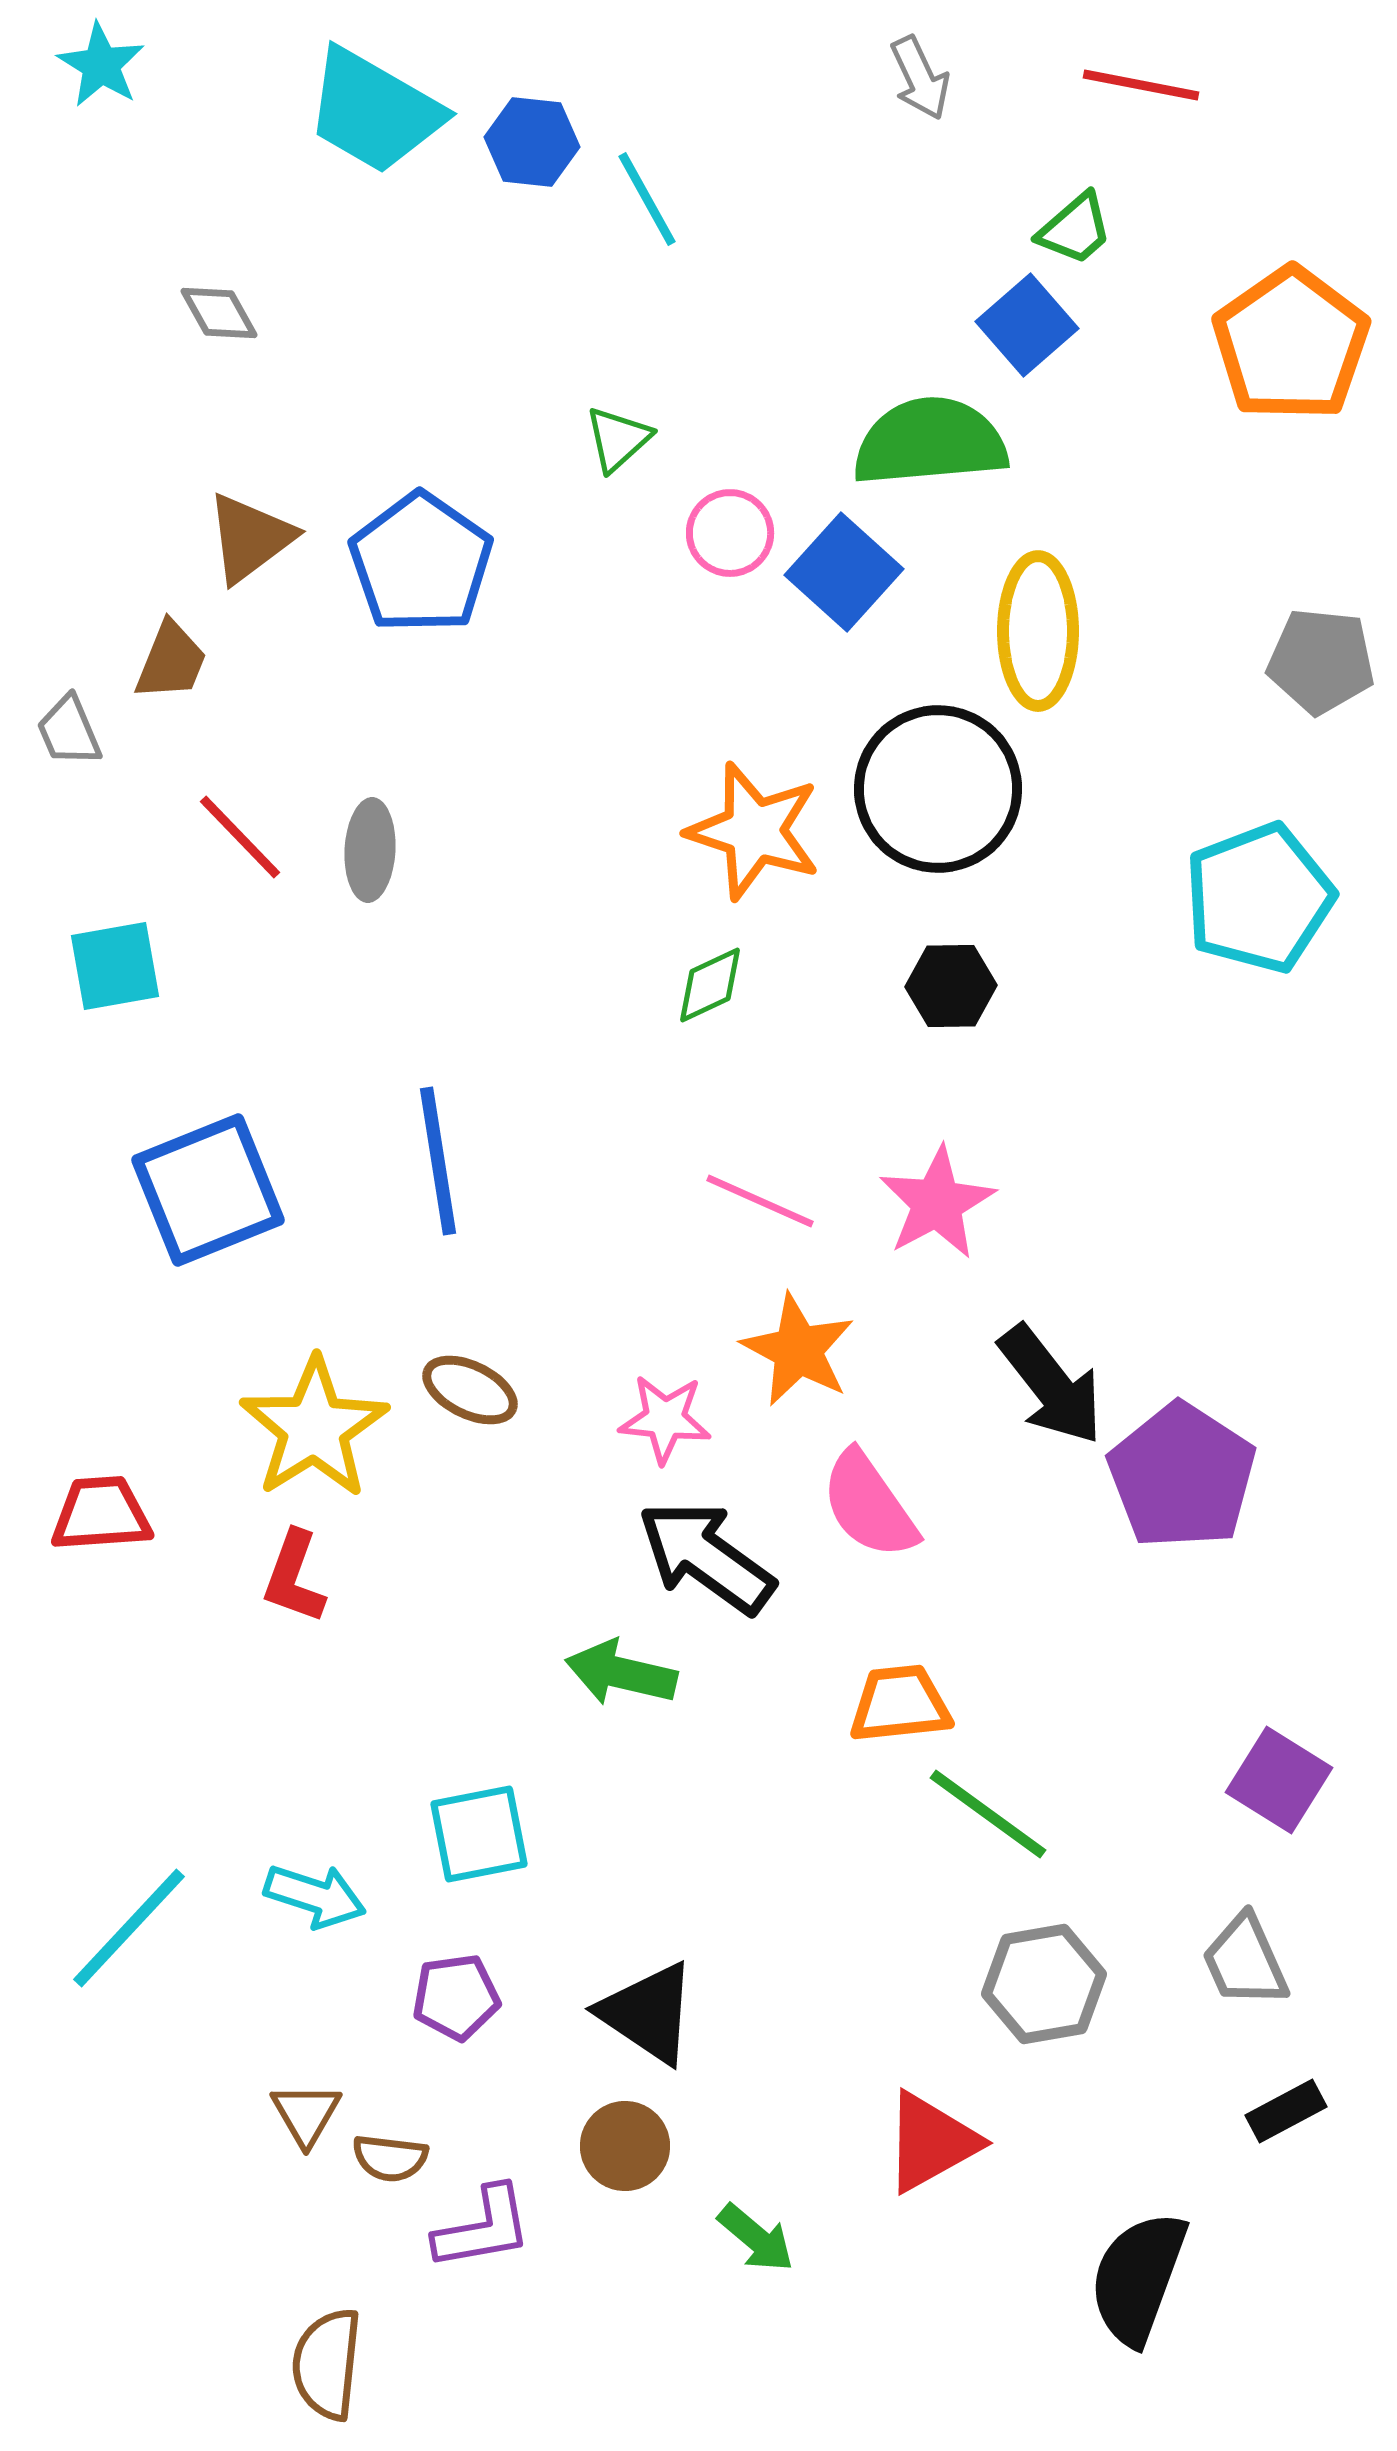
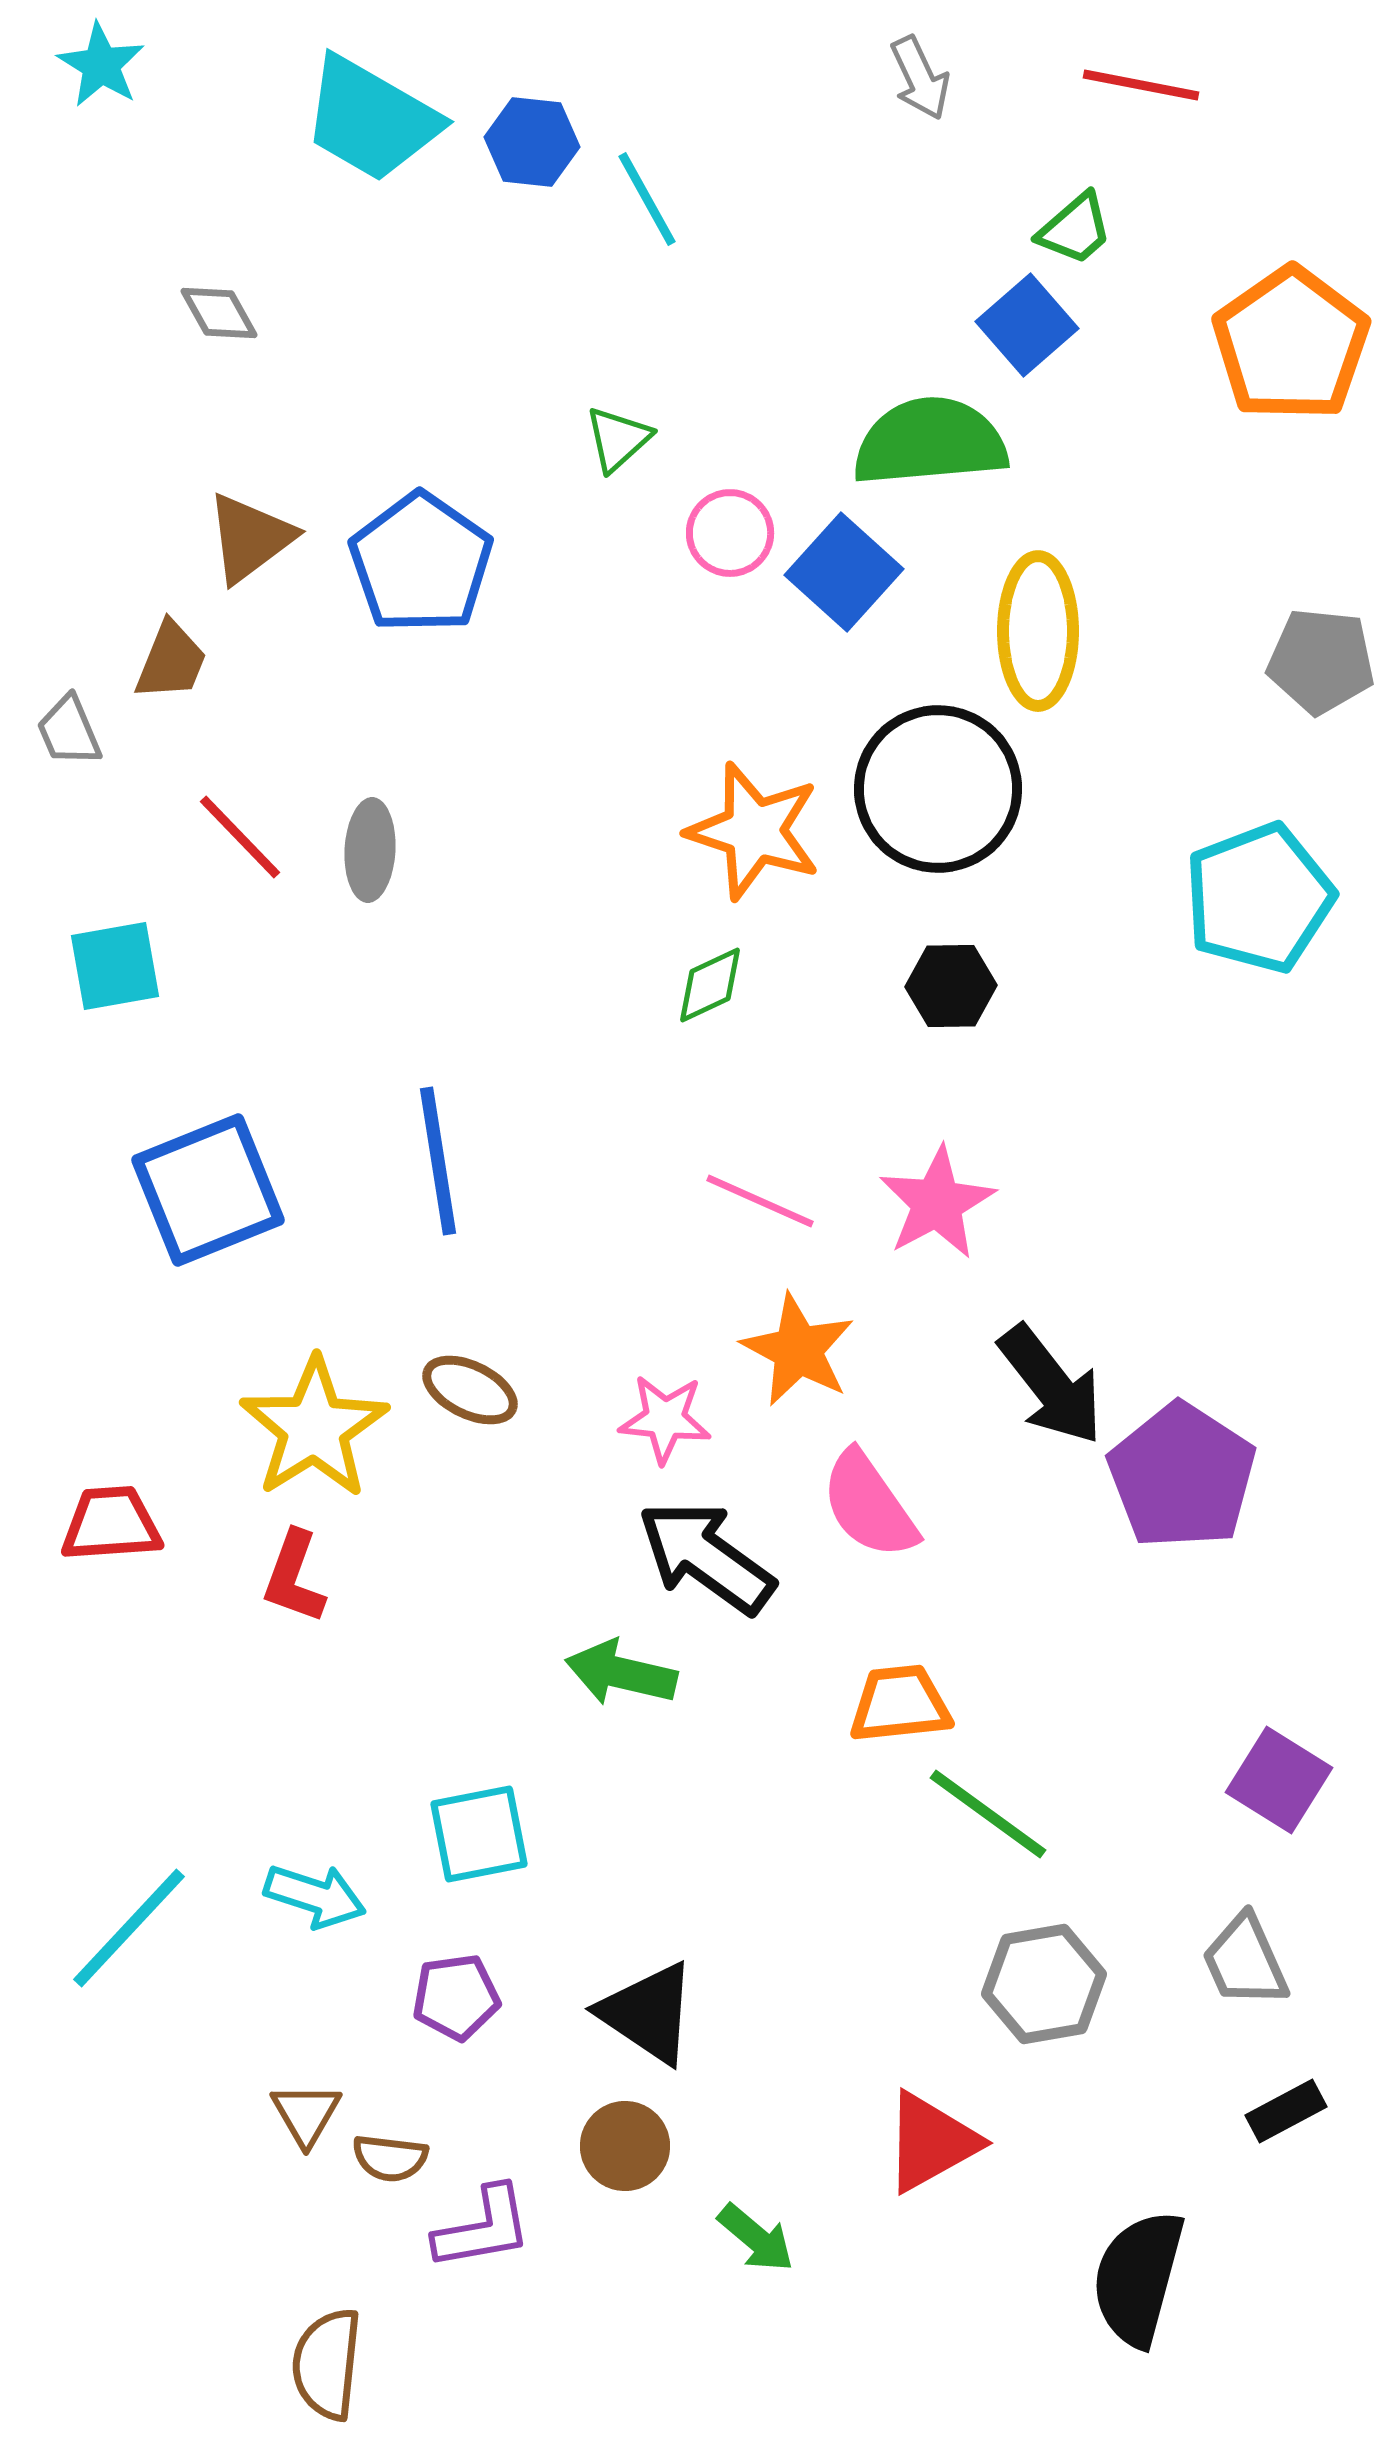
cyan trapezoid at (374, 111): moved 3 px left, 8 px down
red trapezoid at (101, 1514): moved 10 px right, 10 px down
black semicircle at (1138, 2278): rotated 5 degrees counterclockwise
